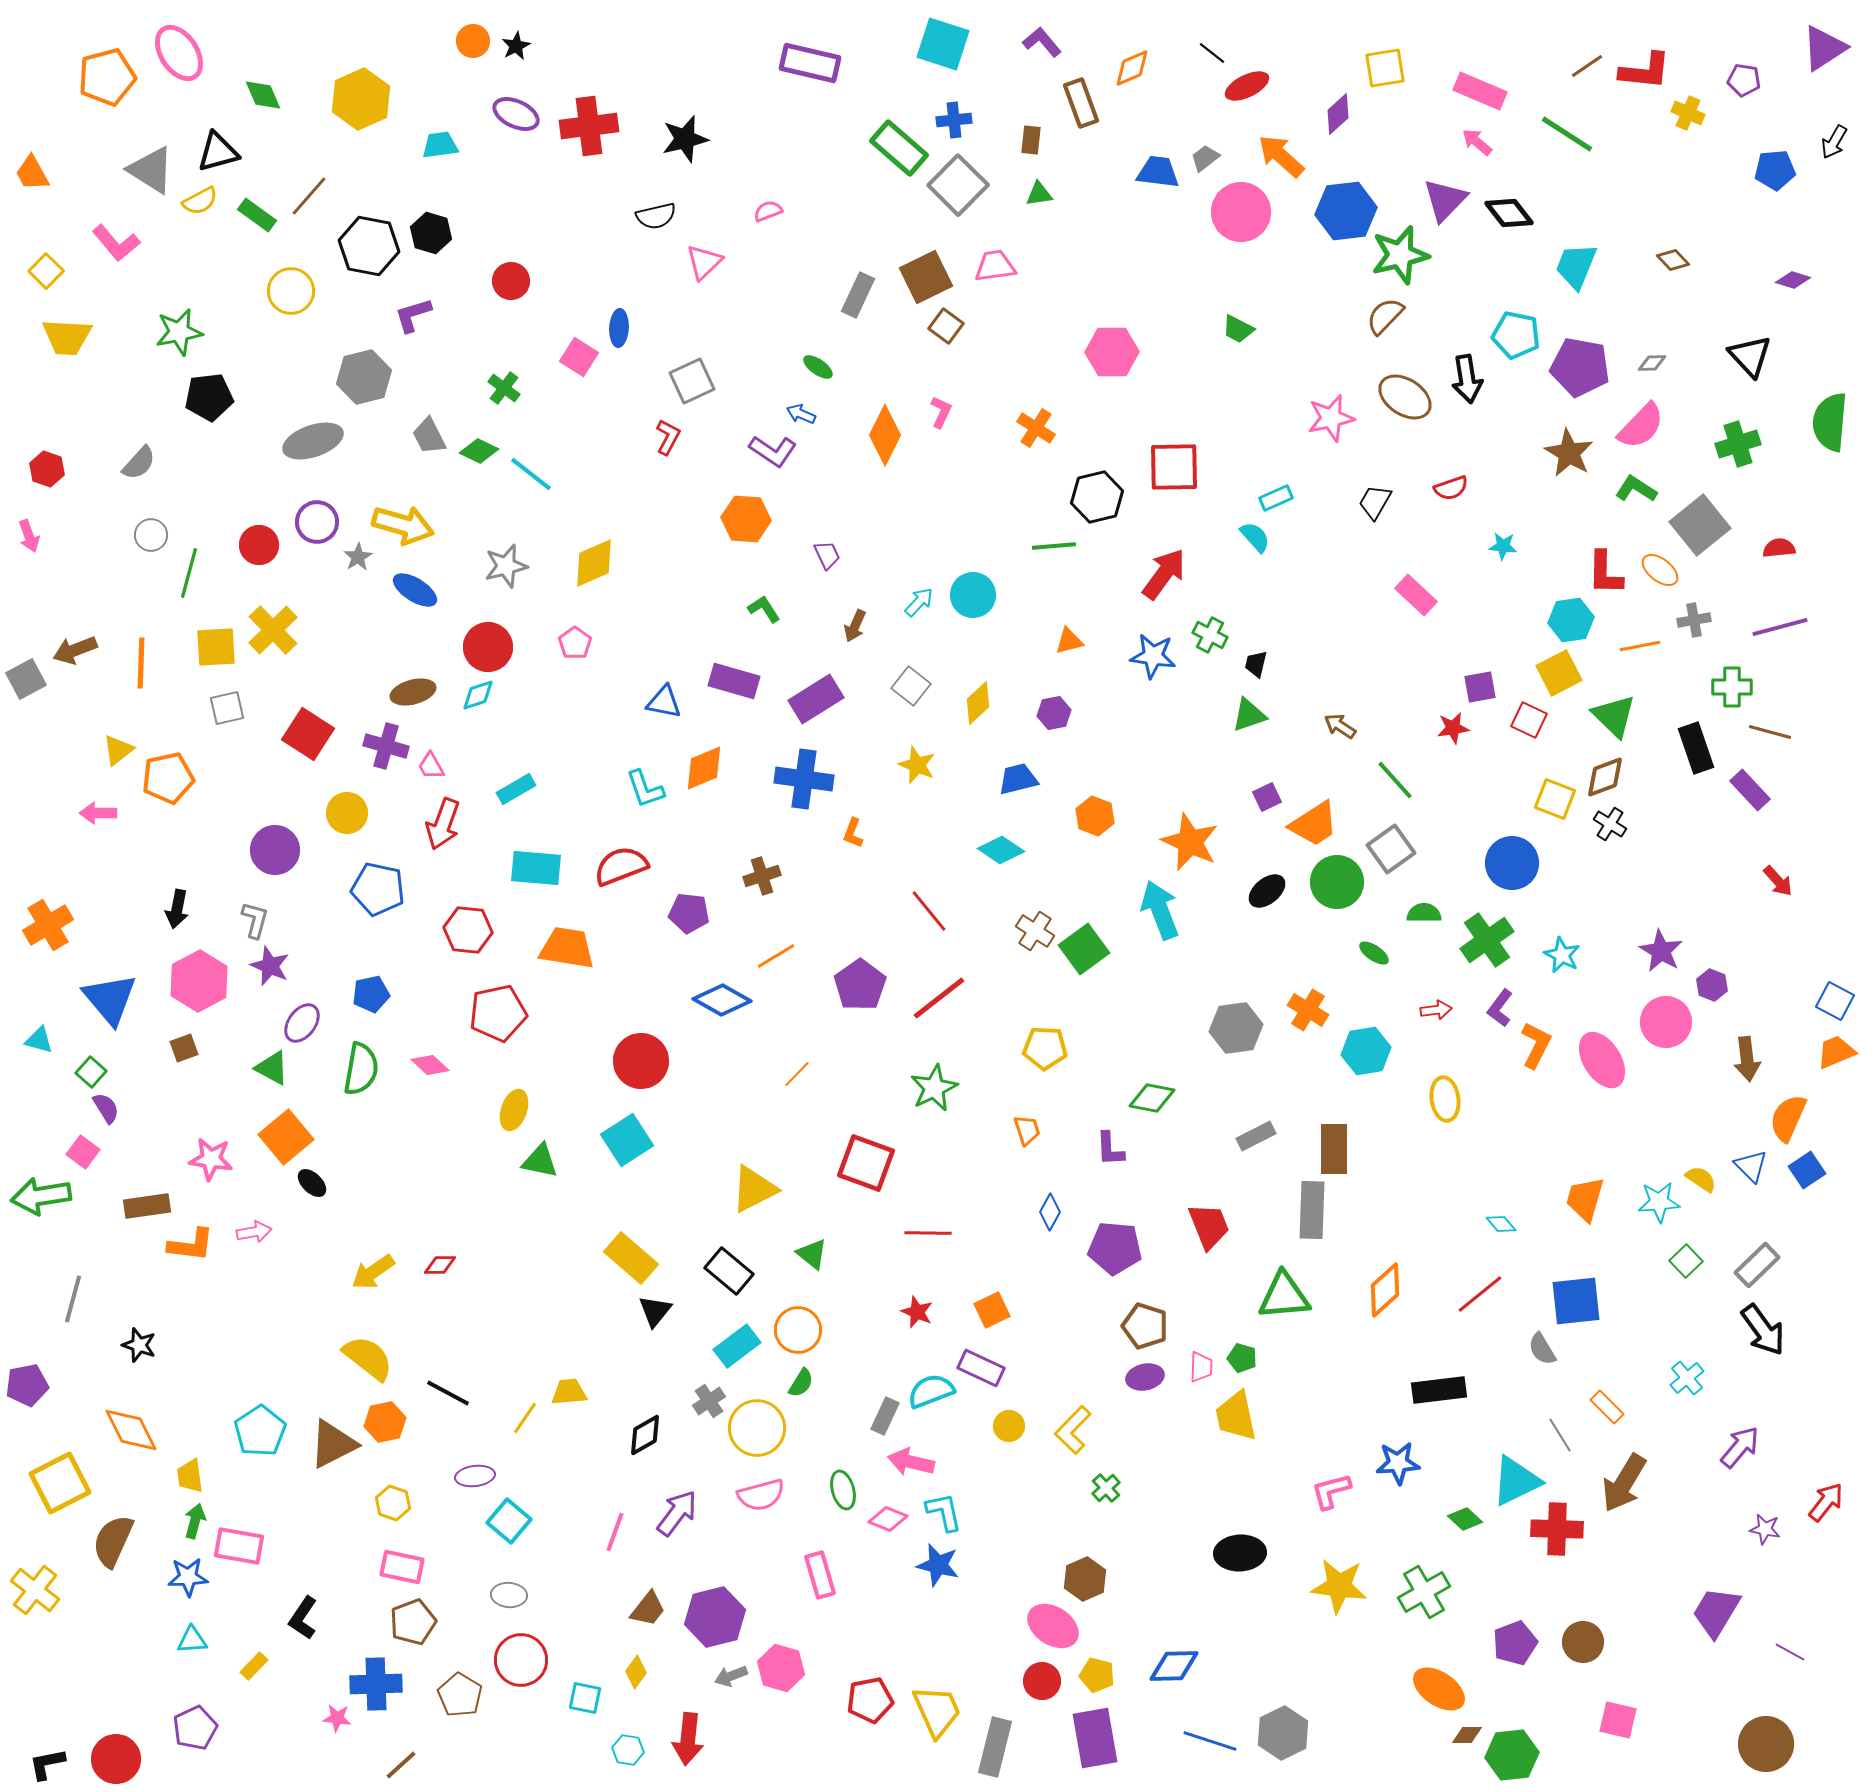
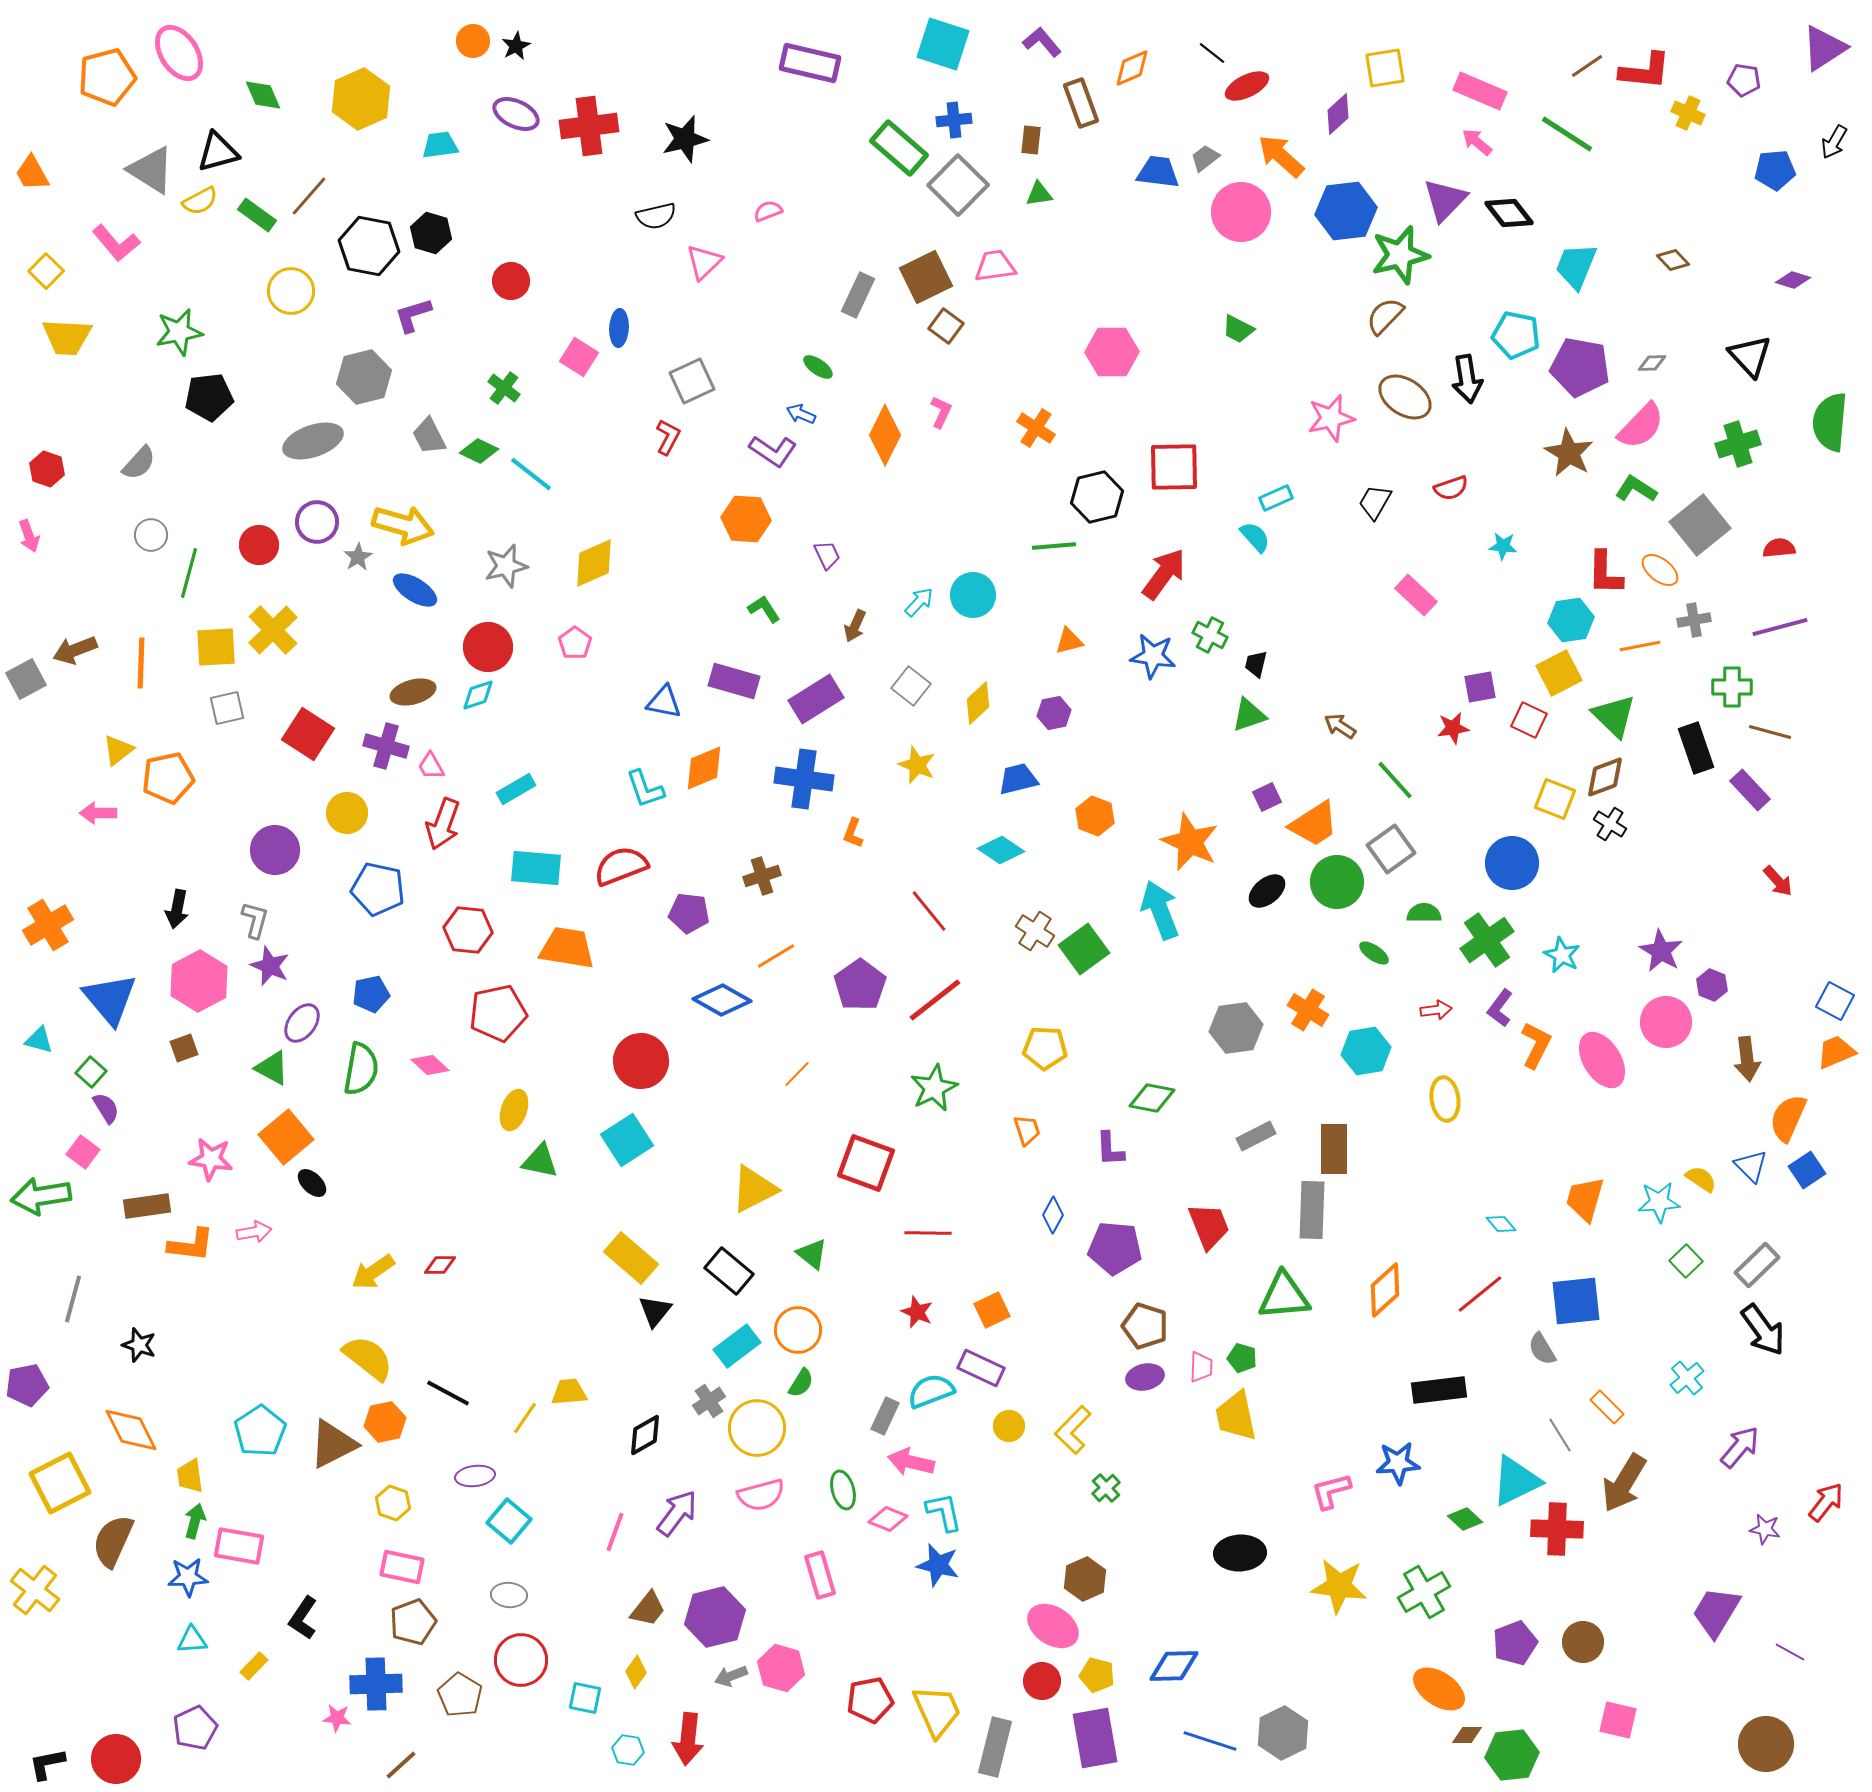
red line at (939, 998): moved 4 px left, 2 px down
blue diamond at (1050, 1212): moved 3 px right, 3 px down
